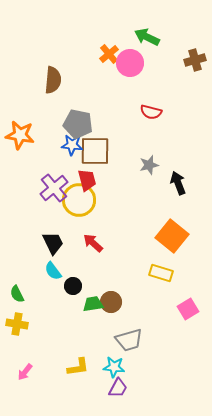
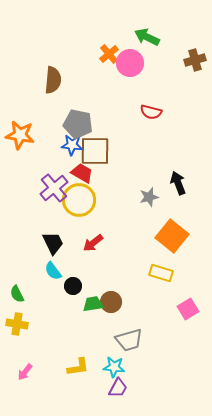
gray star: moved 32 px down
red trapezoid: moved 5 px left, 7 px up; rotated 45 degrees counterclockwise
red arrow: rotated 80 degrees counterclockwise
